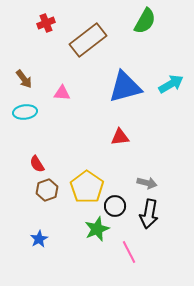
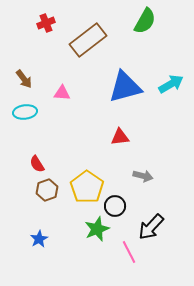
gray arrow: moved 4 px left, 7 px up
black arrow: moved 2 px right, 13 px down; rotated 32 degrees clockwise
